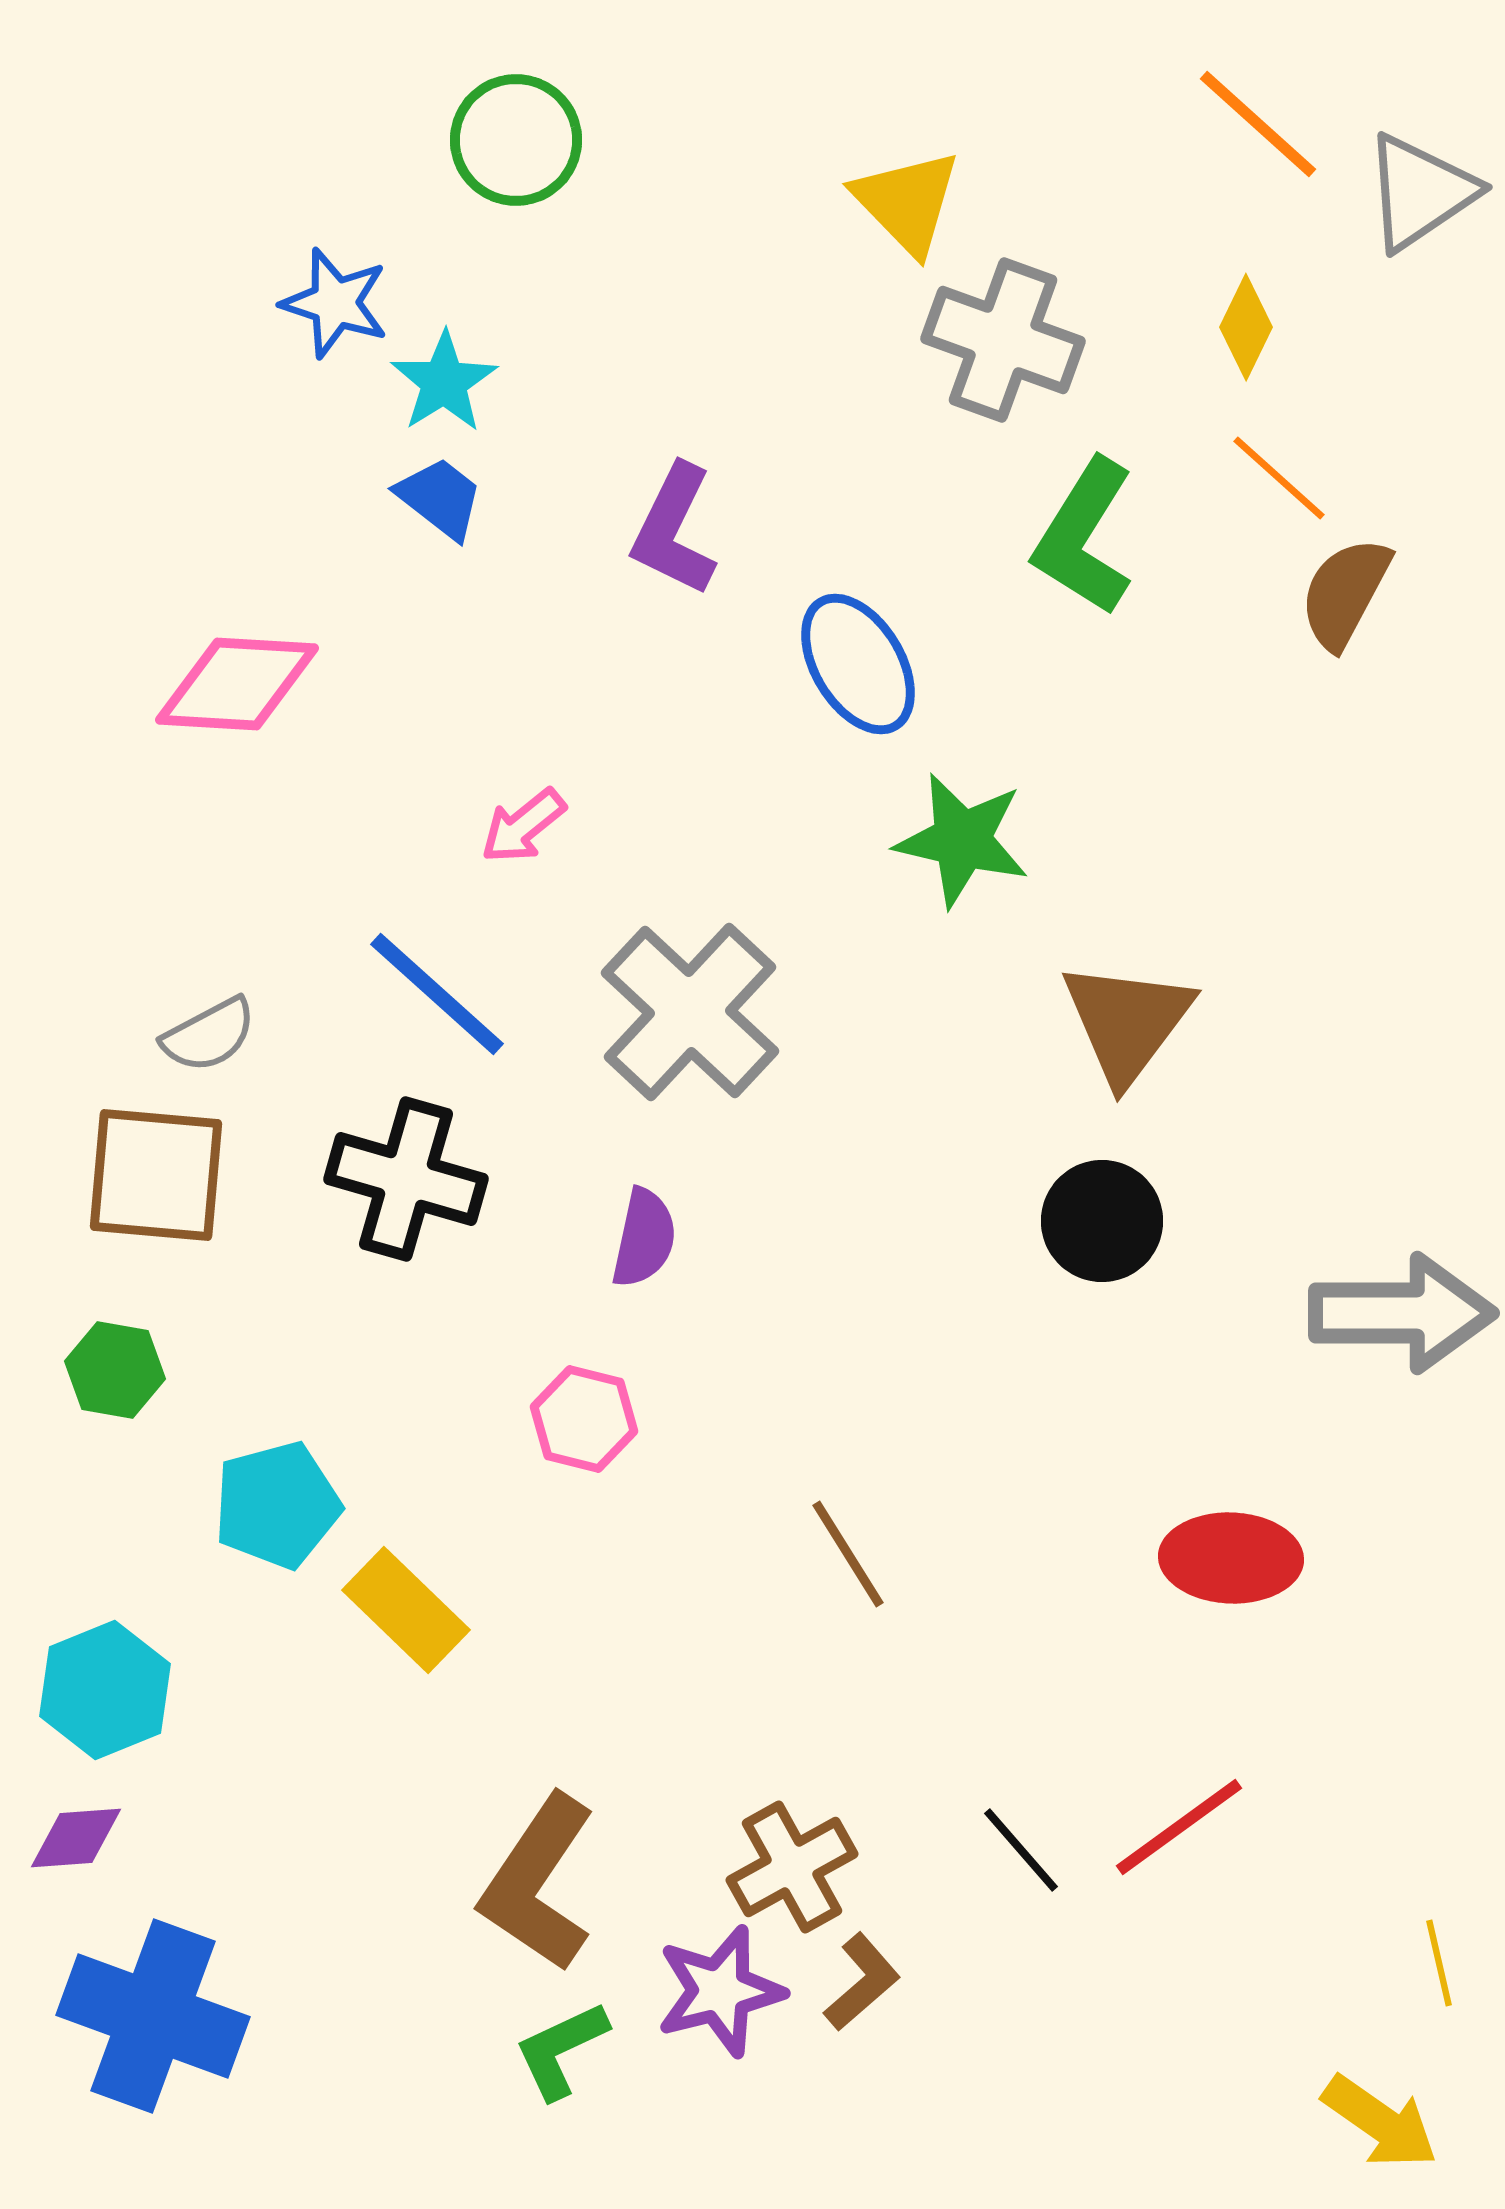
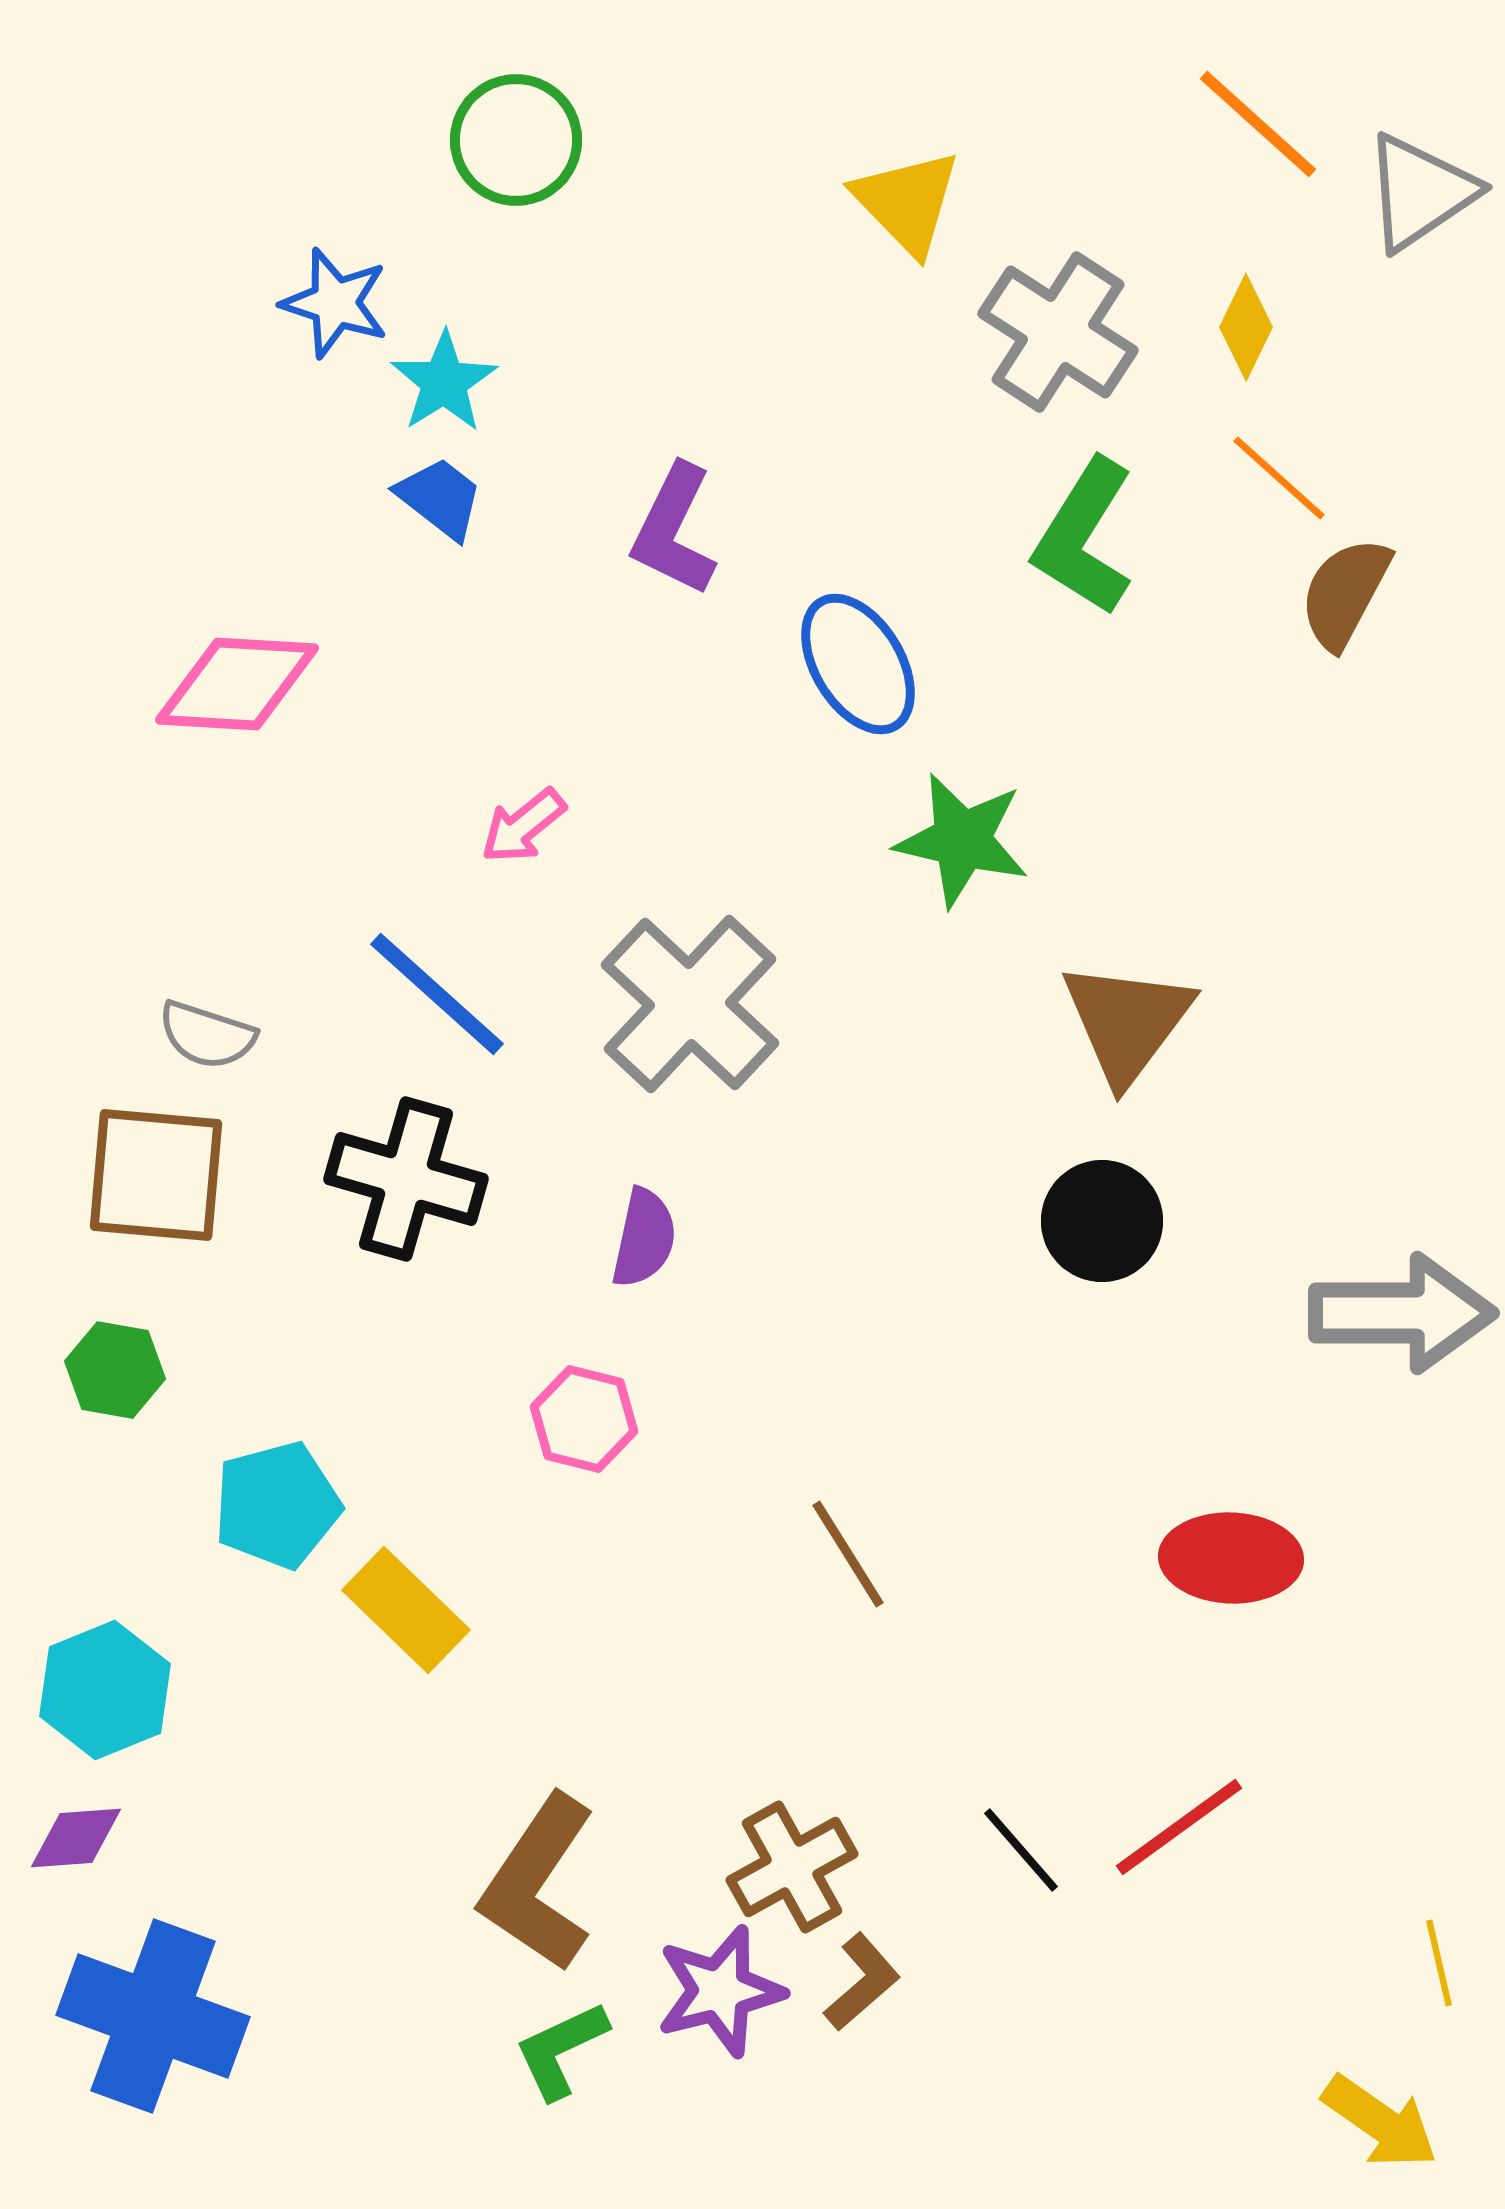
gray cross at (1003, 340): moved 55 px right, 8 px up; rotated 13 degrees clockwise
gray cross at (690, 1012): moved 8 px up
gray semicircle at (209, 1035): moved 2 px left; rotated 46 degrees clockwise
